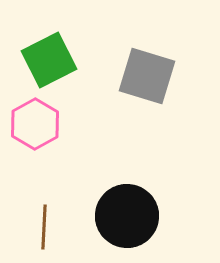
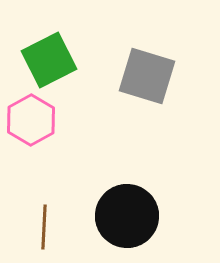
pink hexagon: moved 4 px left, 4 px up
